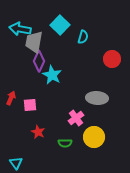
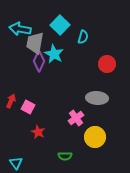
gray trapezoid: moved 1 px right, 1 px down
red circle: moved 5 px left, 5 px down
cyan star: moved 2 px right, 21 px up
red arrow: moved 3 px down
pink square: moved 2 px left, 2 px down; rotated 32 degrees clockwise
yellow circle: moved 1 px right
green semicircle: moved 13 px down
